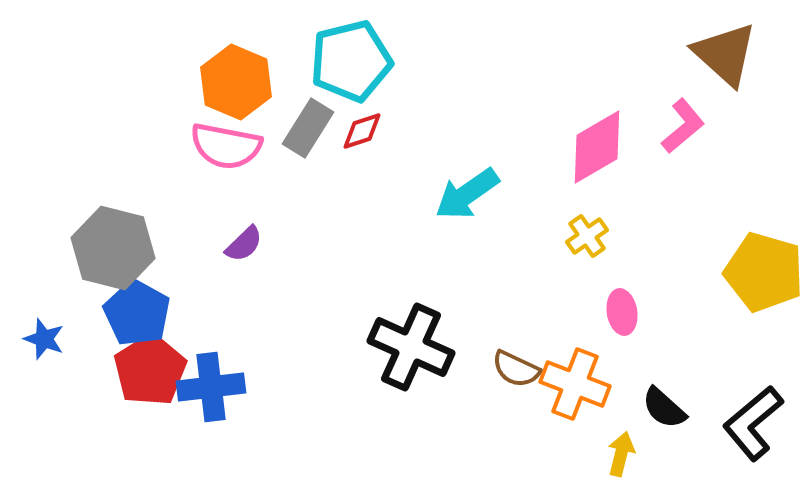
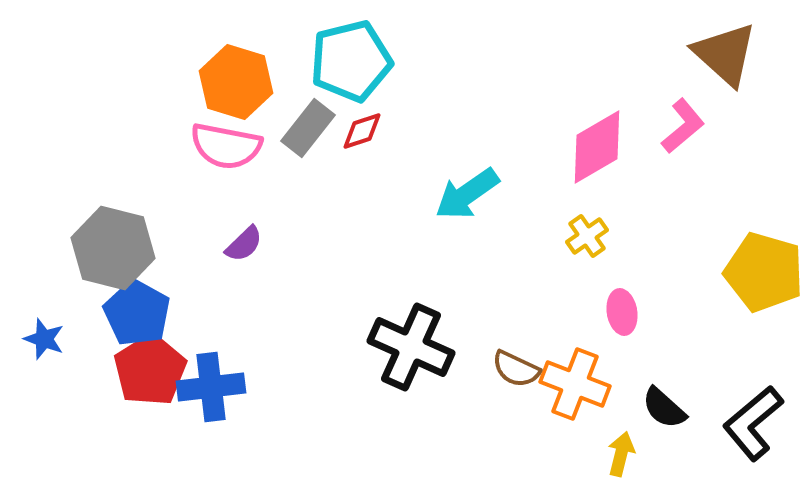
orange hexagon: rotated 6 degrees counterclockwise
gray rectangle: rotated 6 degrees clockwise
